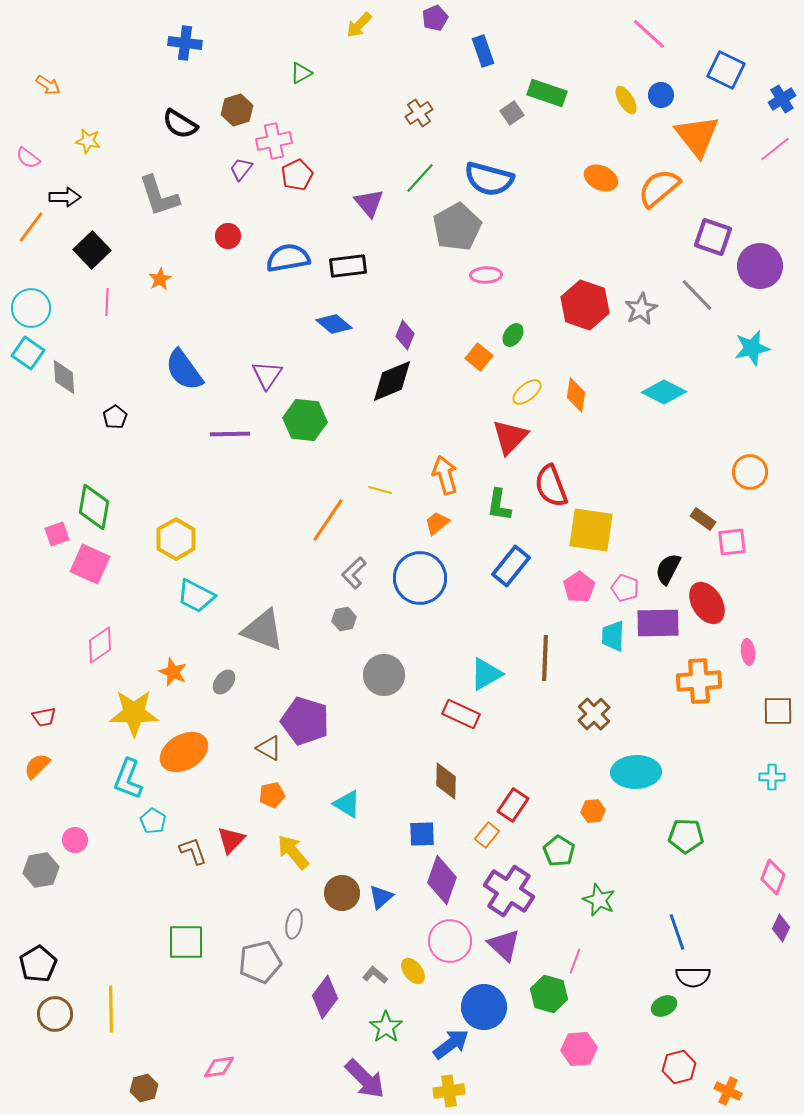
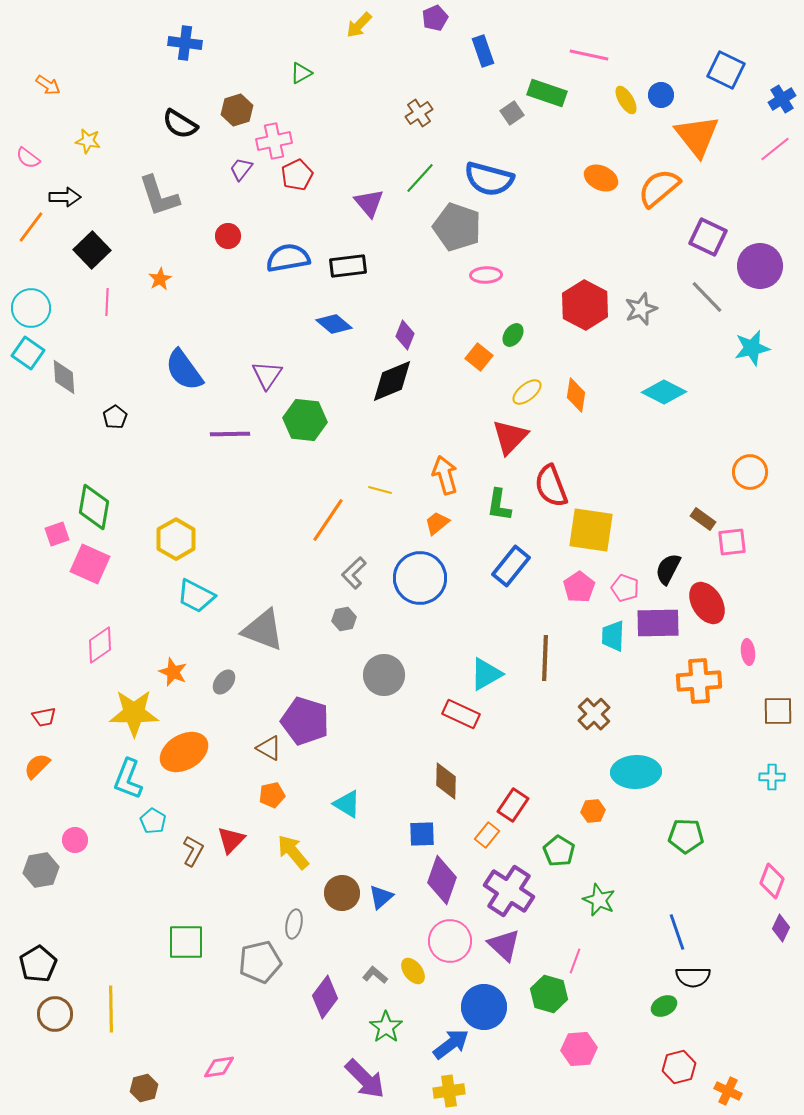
pink line at (649, 34): moved 60 px left, 21 px down; rotated 30 degrees counterclockwise
gray pentagon at (457, 227): rotated 24 degrees counterclockwise
purple square at (713, 237): moved 5 px left; rotated 6 degrees clockwise
gray line at (697, 295): moved 10 px right, 2 px down
red hexagon at (585, 305): rotated 9 degrees clockwise
gray star at (641, 309): rotated 8 degrees clockwise
brown L-shape at (193, 851): rotated 48 degrees clockwise
pink diamond at (773, 877): moved 1 px left, 4 px down
